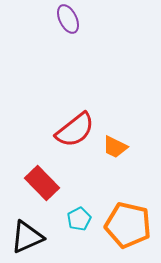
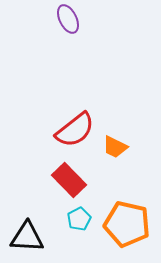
red rectangle: moved 27 px right, 3 px up
orange pentagon: moved 1 px left, 1 px up
black triangle: rotated 27 degrees clockwise
